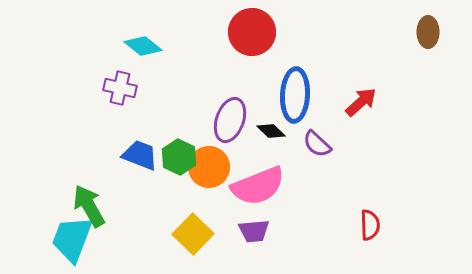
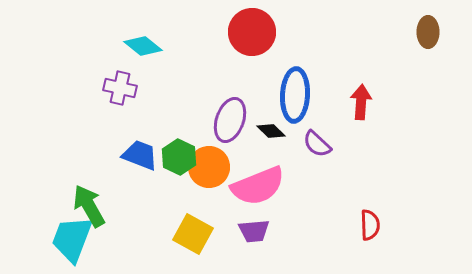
red arrow: rotated 44 degrees counterclockwise
yellow square: rotated 15 degrees counterclockwise
